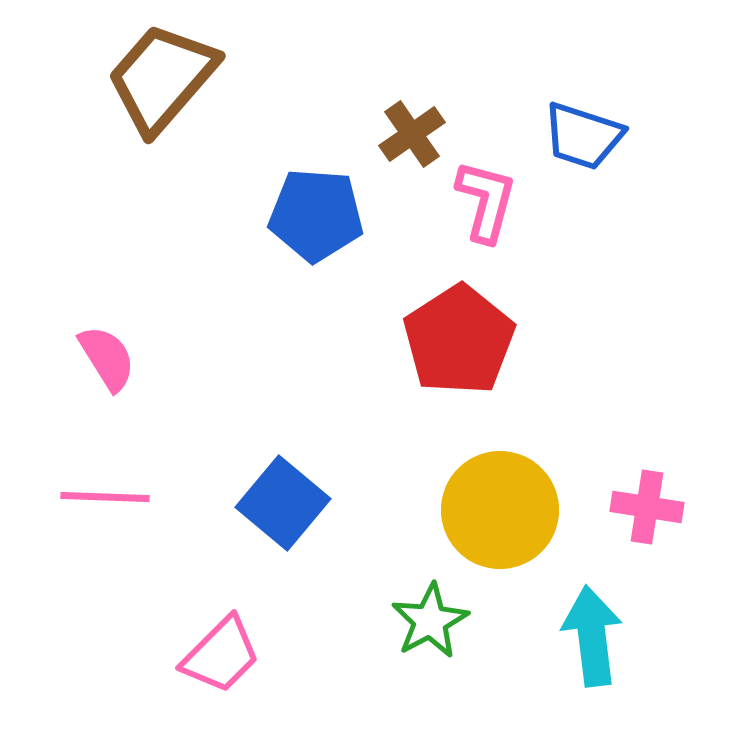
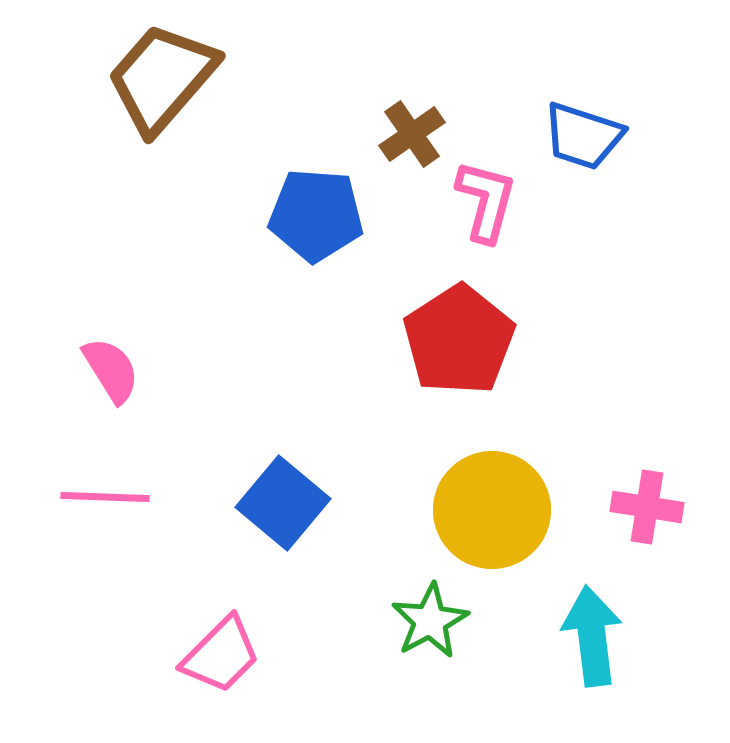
pink semicircle: moved 4 px right, 12 px down
yellow circle: moved 8 px left
